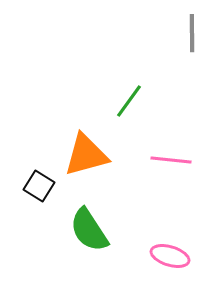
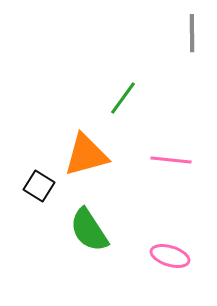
green line: moved 6 px left, 3 px up
